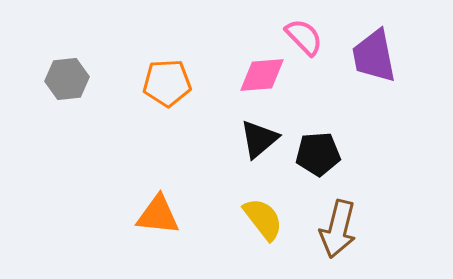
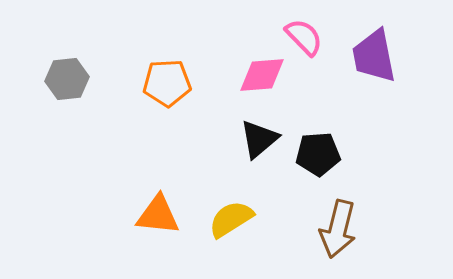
yellow semicircle: moved 32 px left; rotated 84 degrees counterclockwise
